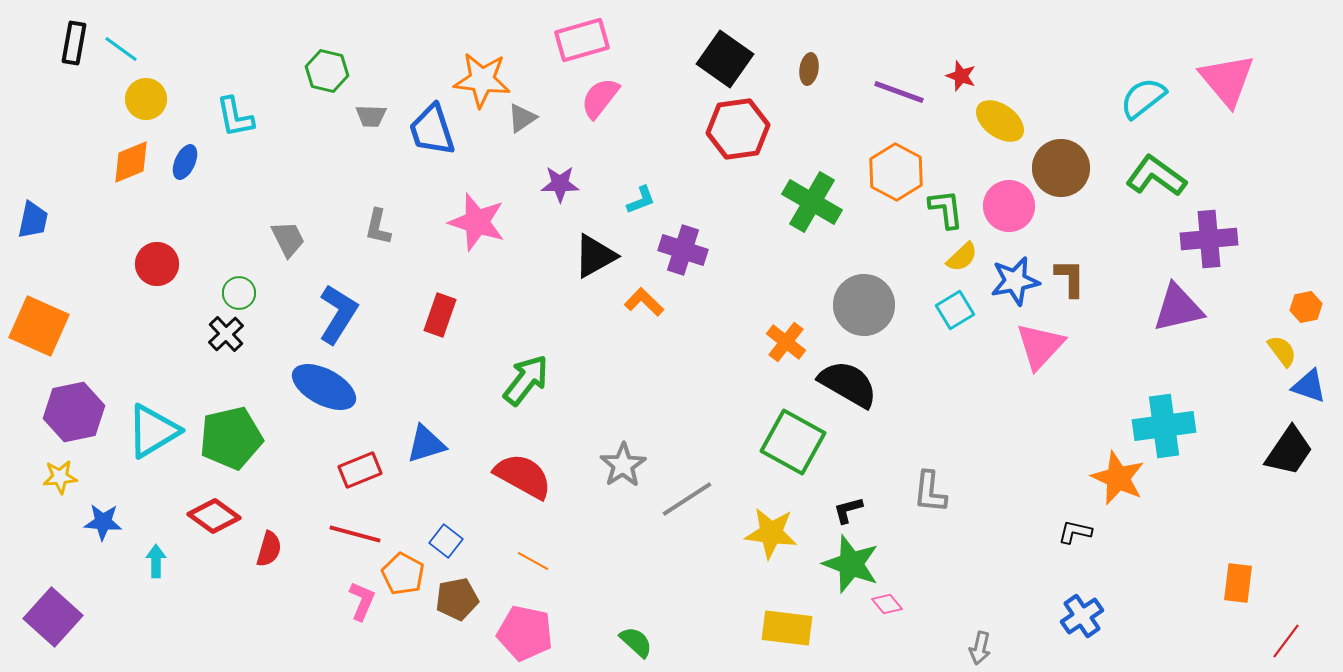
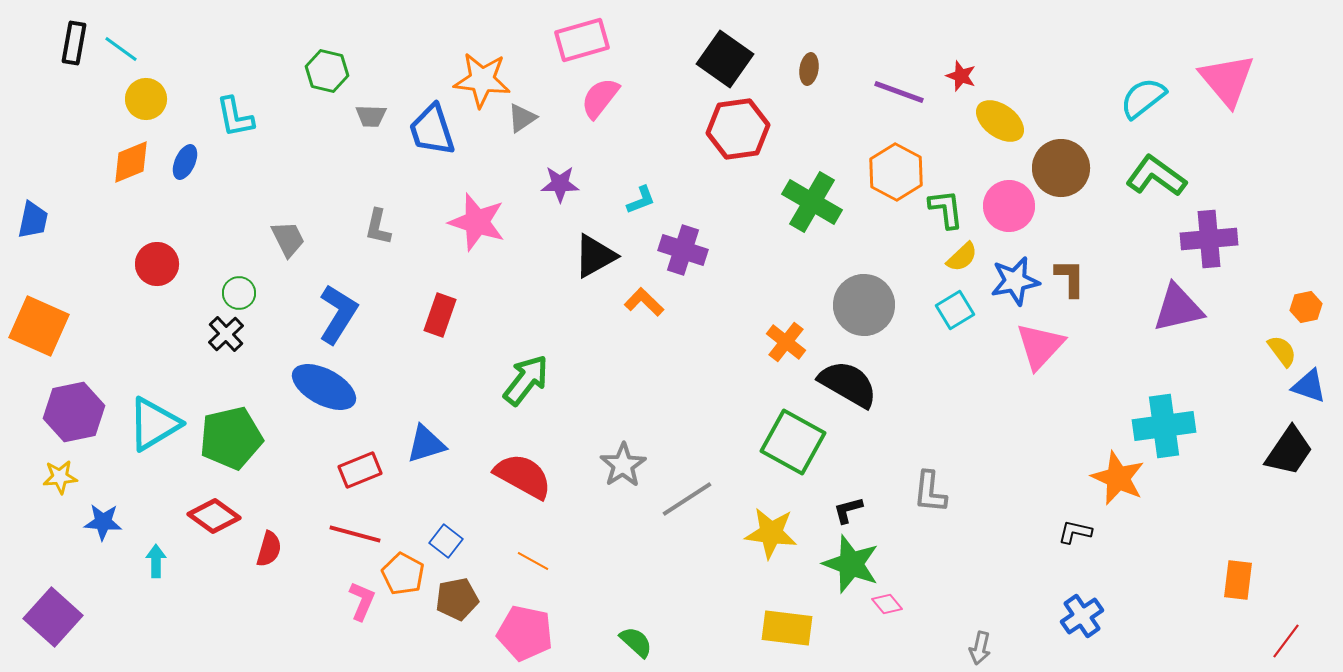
cyan triangle at (153, 431): moved 1 px right, 7 px up
orange rectangle at (1238, 583): moved 3 px up
